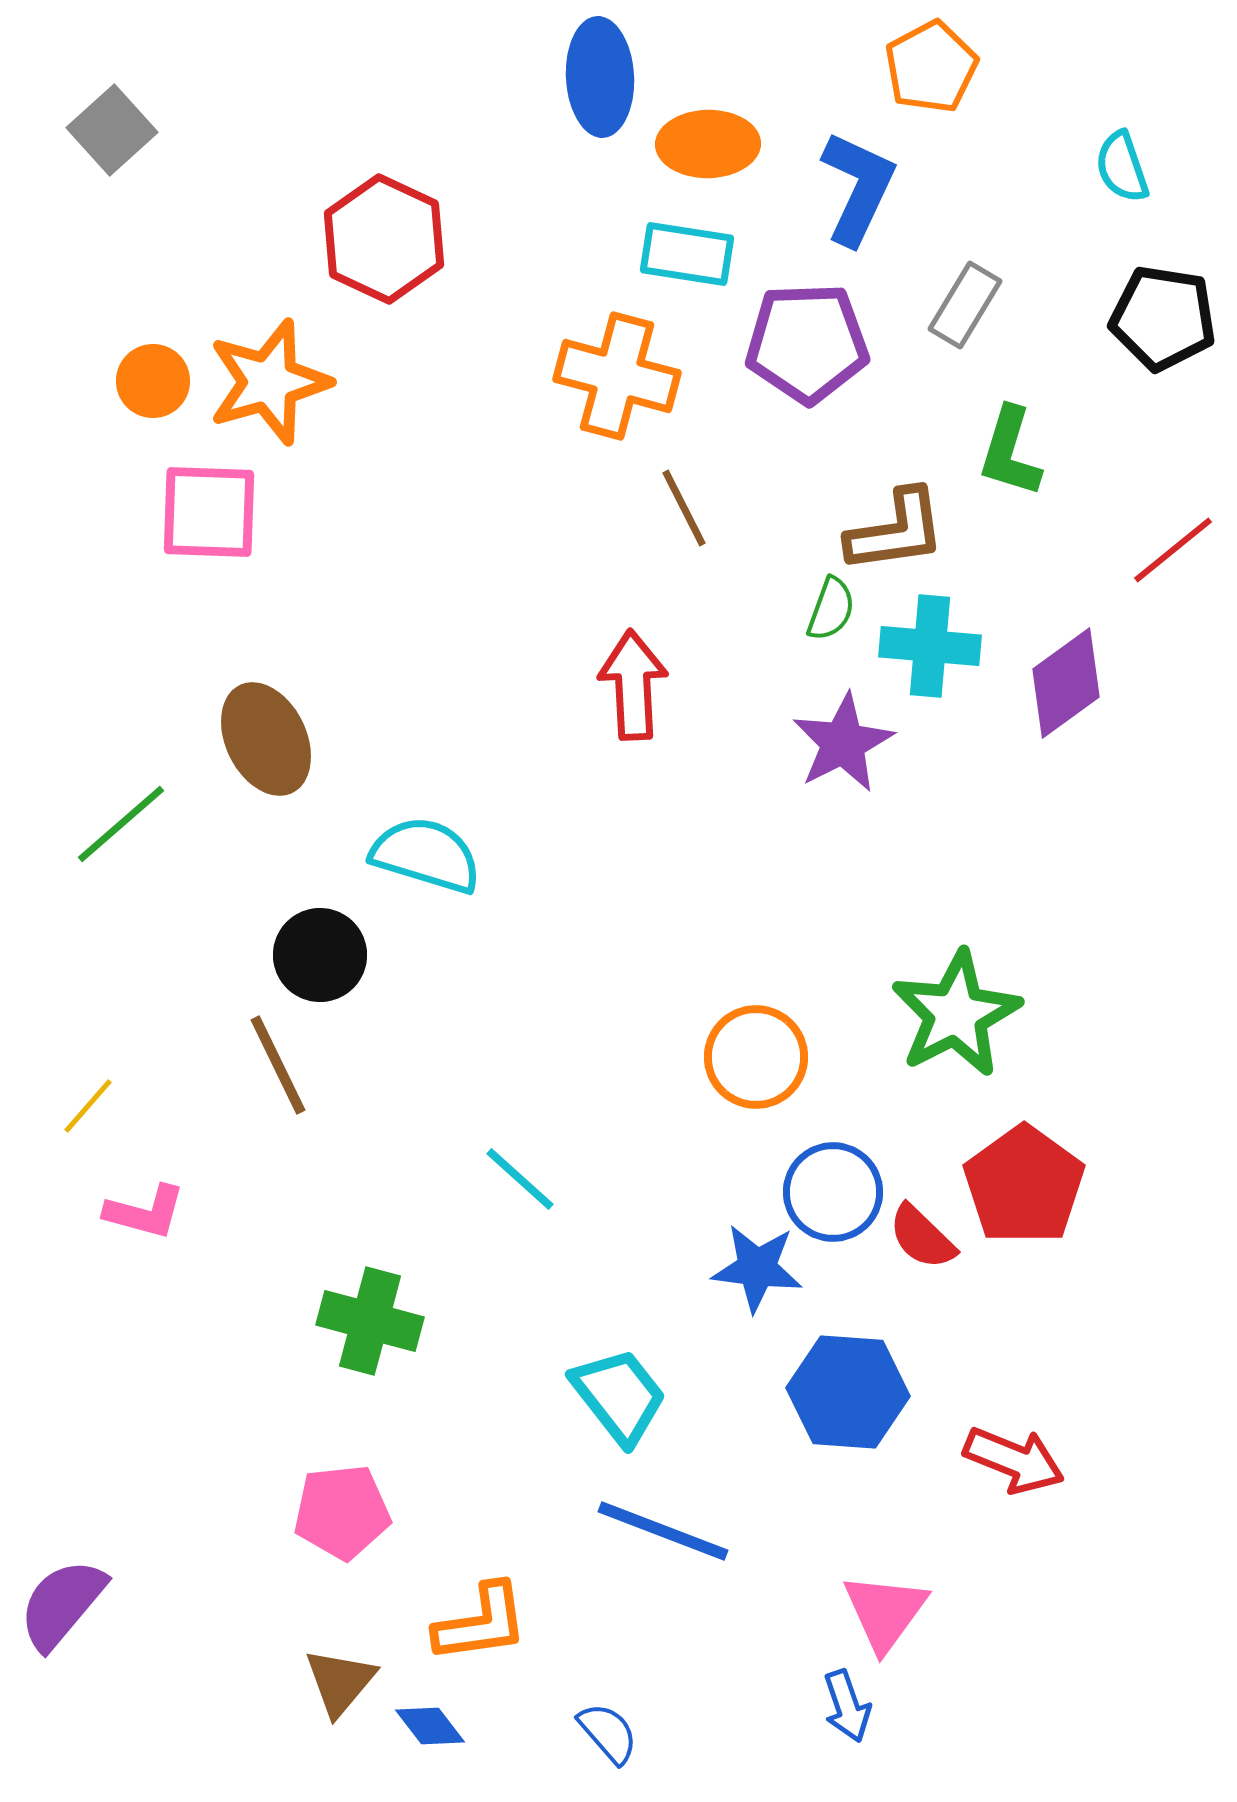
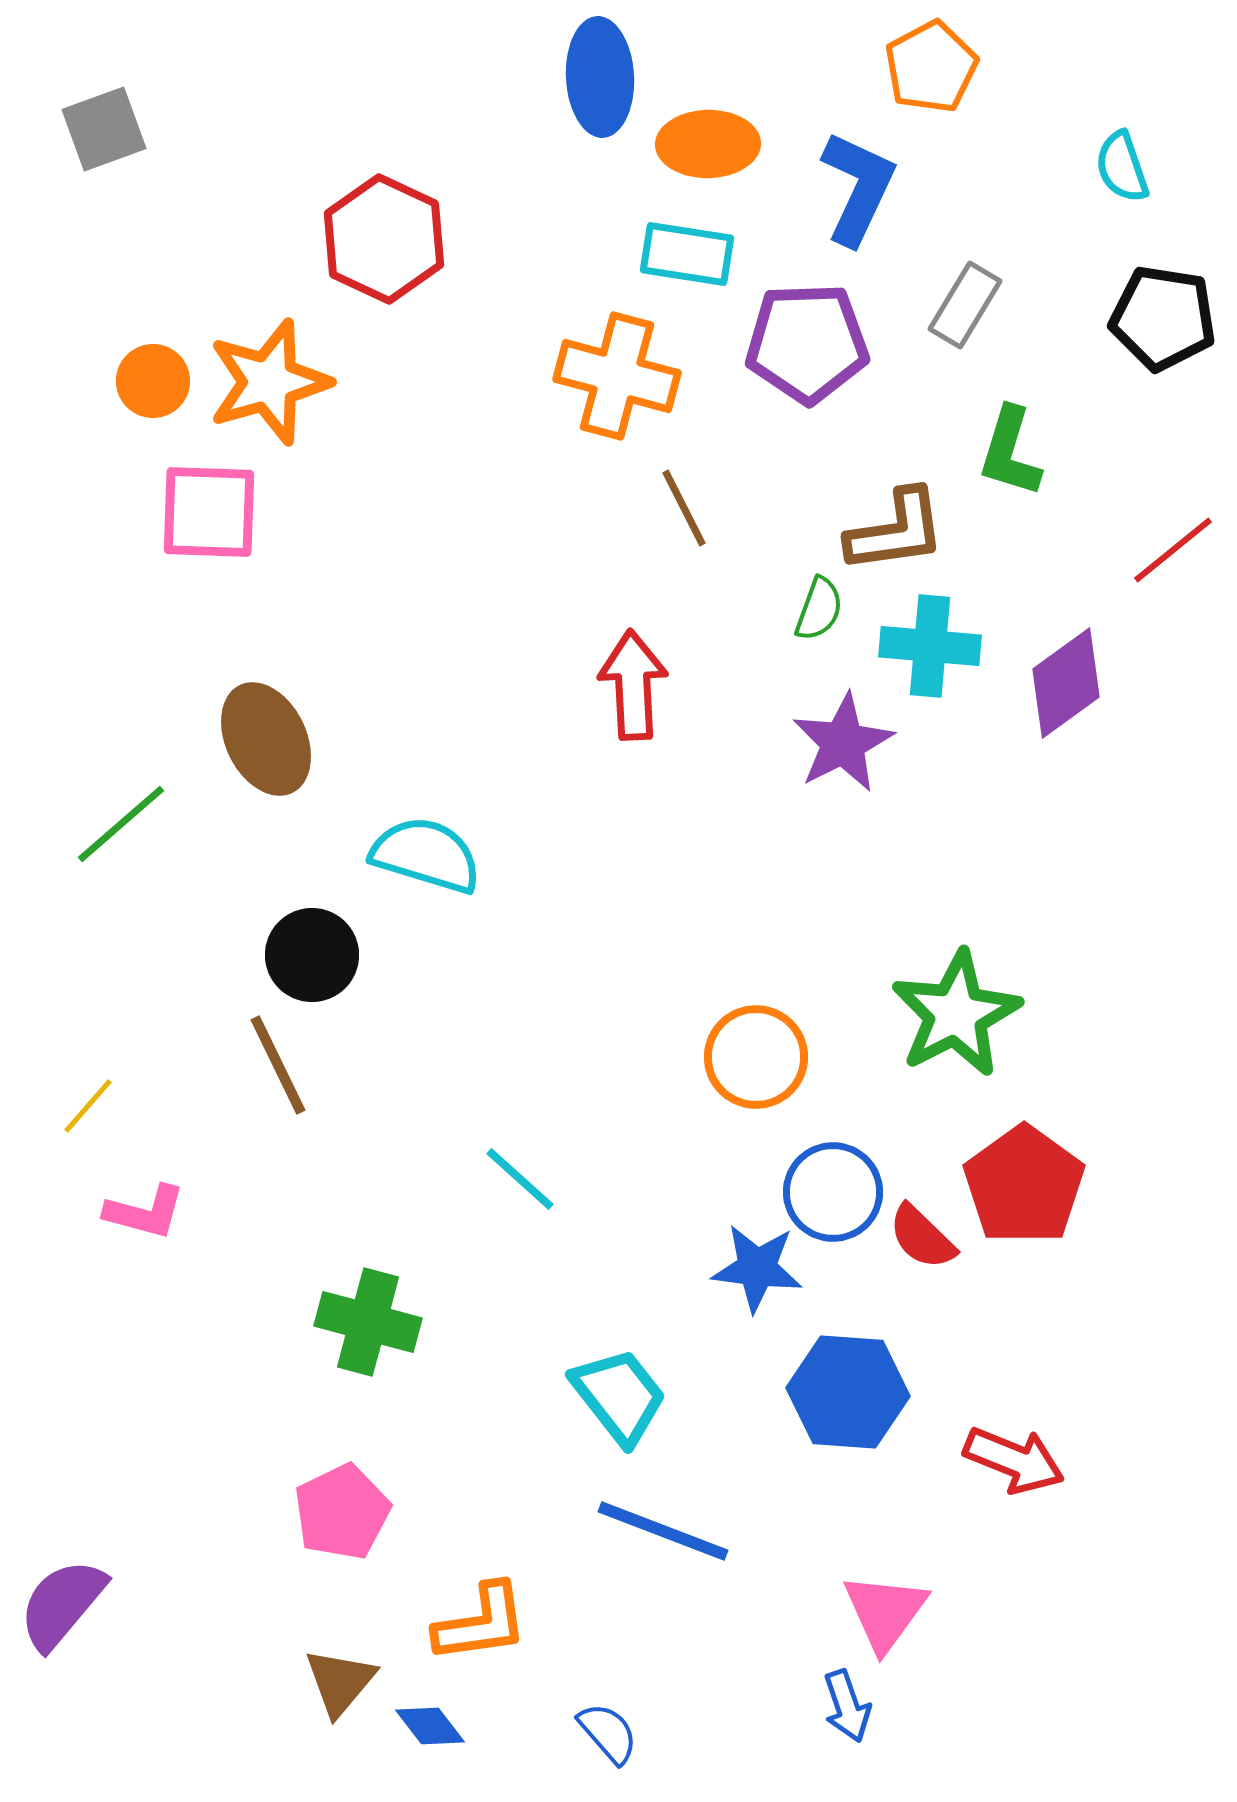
gray square at (112, 130): moved 8 px left, 1 px up; rotated 22 degrees clockwise
green semicircle at (831, 609): moved 12 px left
black circle at (320, 955): moved 8 px left
green cross at (370, 1321): moved 2 px left, 1 px down
pink pentagon at (342, 1512): rotated 20 degrees counterclockwise
